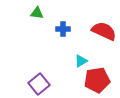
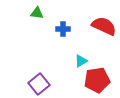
red semicircle: moved 5 px up
